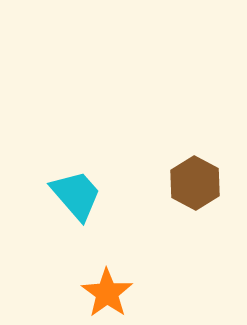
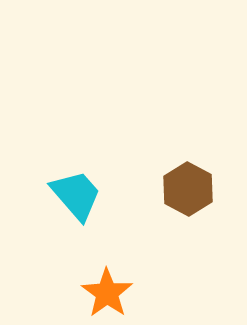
brown hexagon: moved 7 px left, 6 px down
